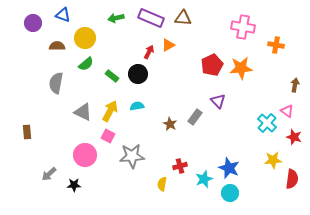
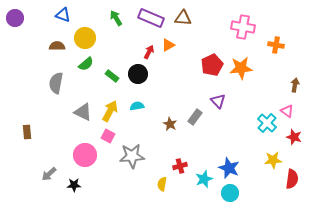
green arrow: rotated 70 degrees clockwise
purple circle: moved 18 px left, 5 px up
